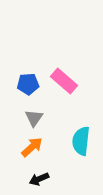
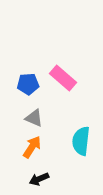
pink rectangle: moved 1 px left, 3 px up
gray triangle: rotated 42 degrees counterclockwise
orange arrow: rotated 15 degrees counterclockwise
